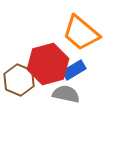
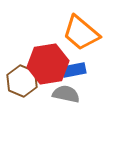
red hexagon: rotated 6 degrees clockwise
blue rectangle: rotated 20 degrees clockwise
brown hexagon: moved 3 px right, 1 px down
